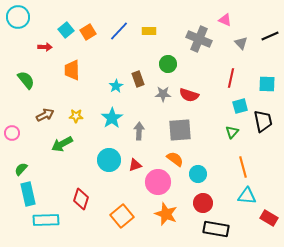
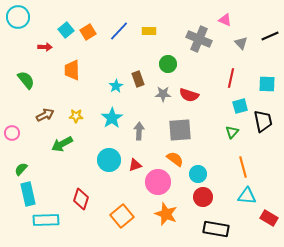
red circle at (203, 203): moved 6 px up
